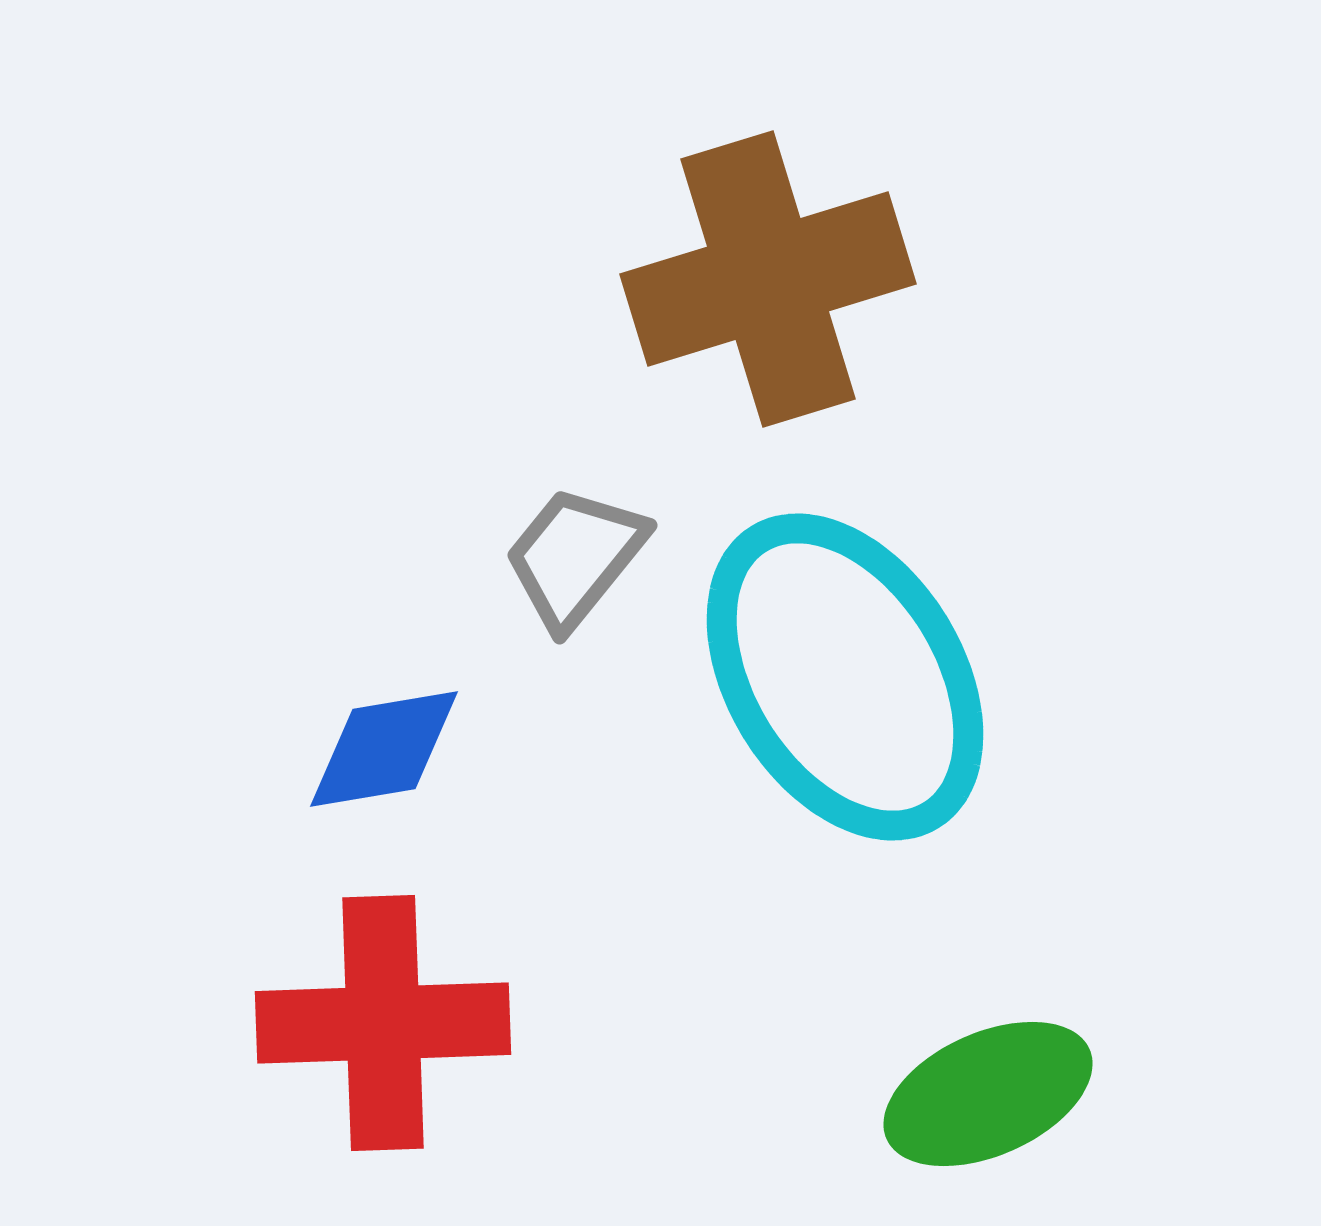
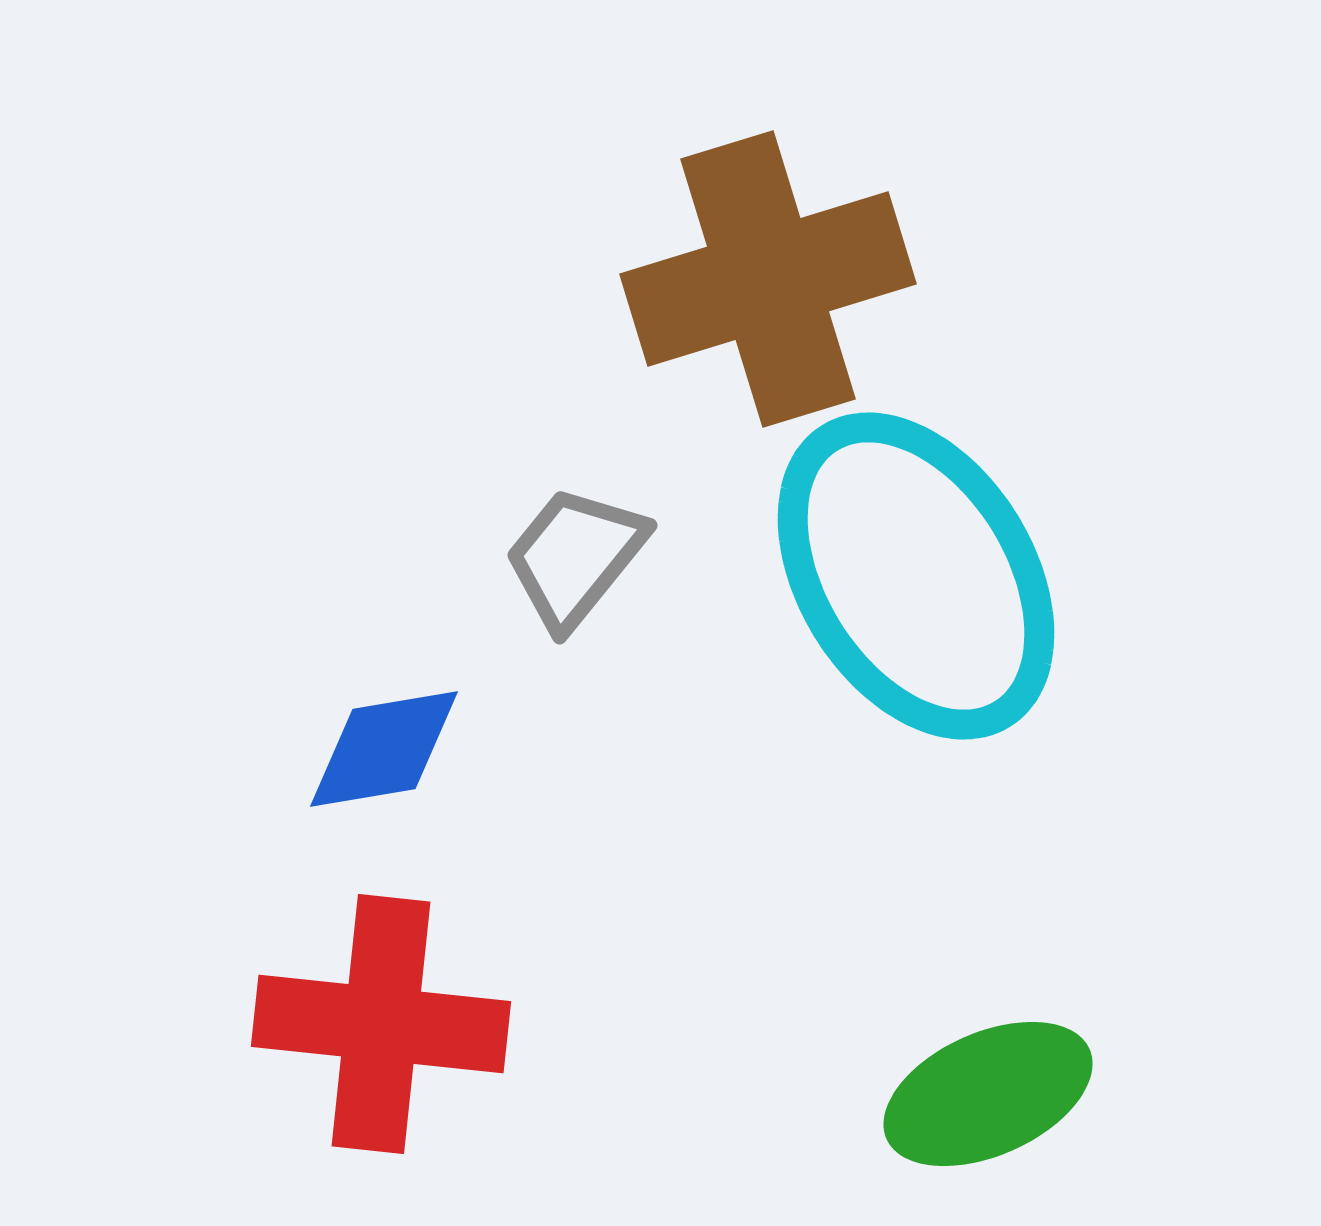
cyan ellipse: moved 71 px right, 101 px up
red cross: moved 2 px left, 1 px down; rotated 8 degrees clockwise
